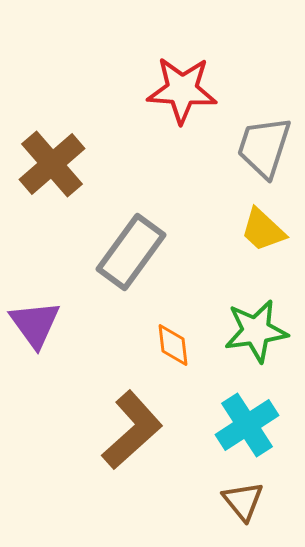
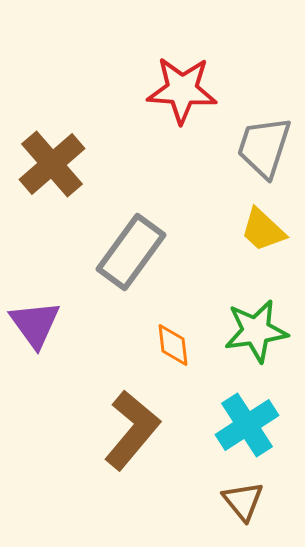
brown L-shape: rotated 8 degrees counterclockwise
